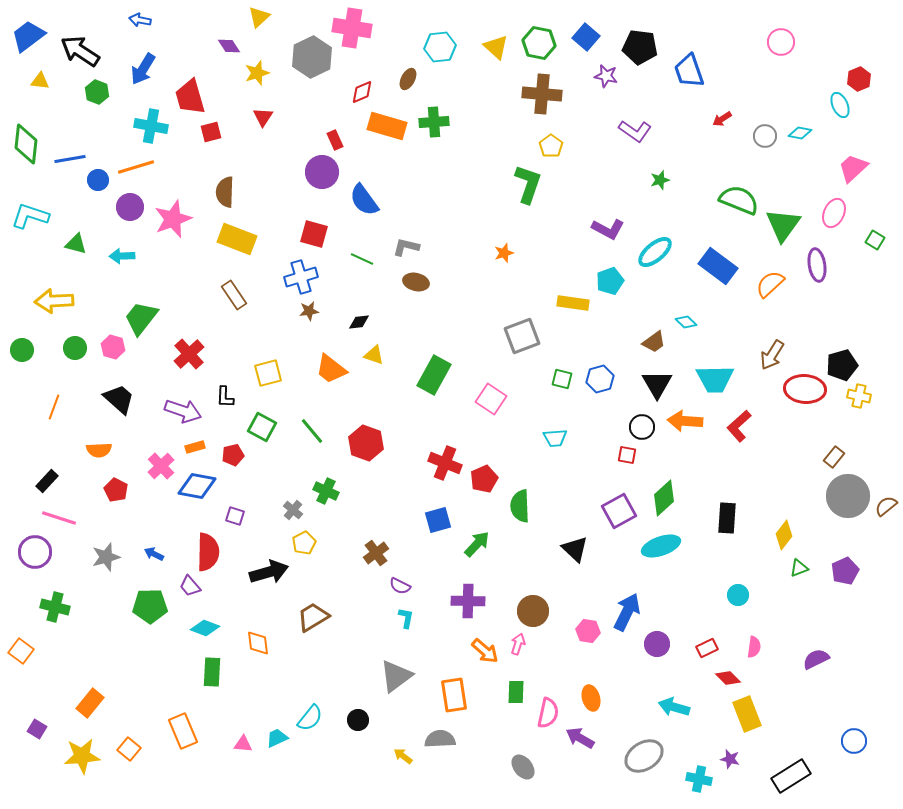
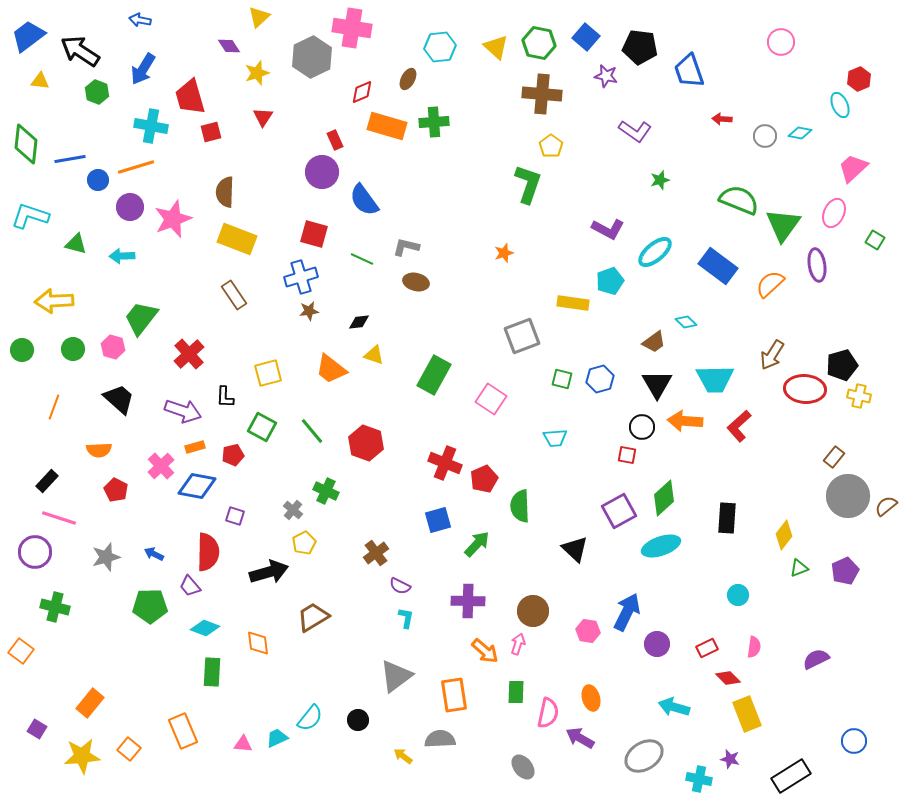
red arrow at (722, 119): rotated 36 degrees clockwise
green circle at (75, 348): moved 2 px left, 1 px down
